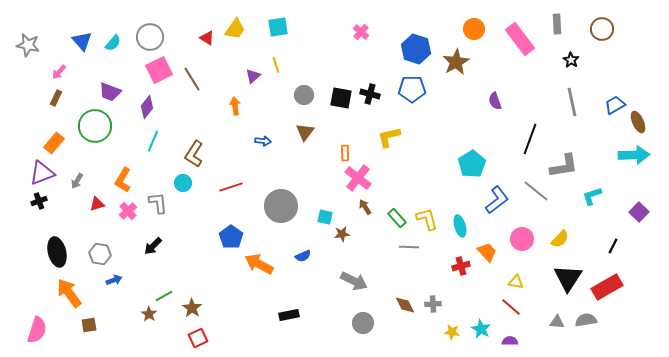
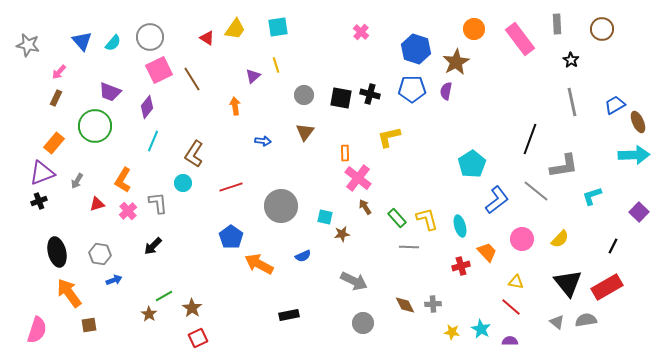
purple semicircle at (495, 101): moved 49 px left, 10 px up; rotated 30 degrees clockwise
black triangle at (568, 278): moved 5 px down; rotated 12 degrees counterclockwise
gray triangle at (557, 322): rotated 35 degrees clockwise
